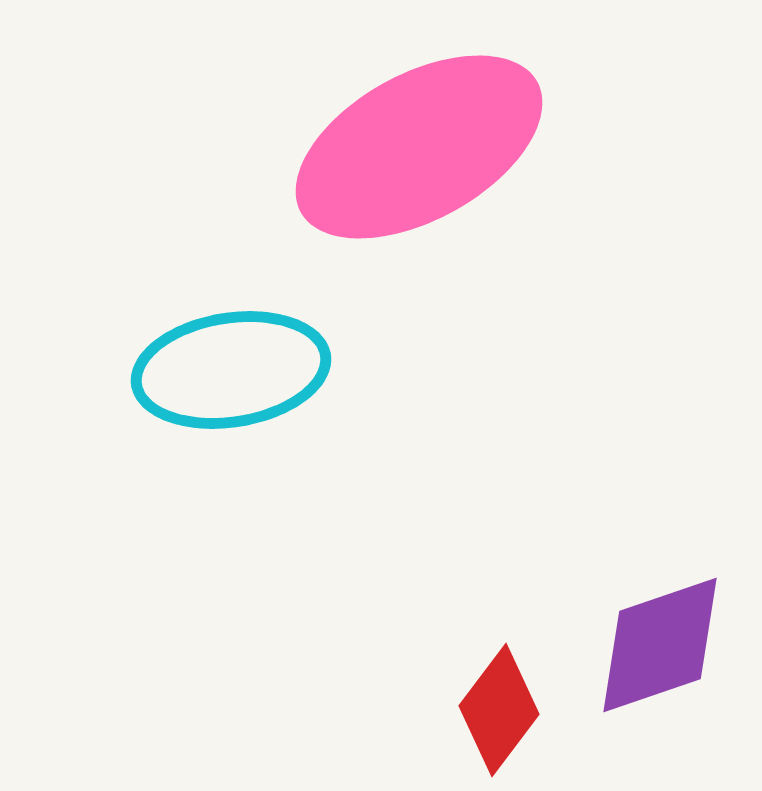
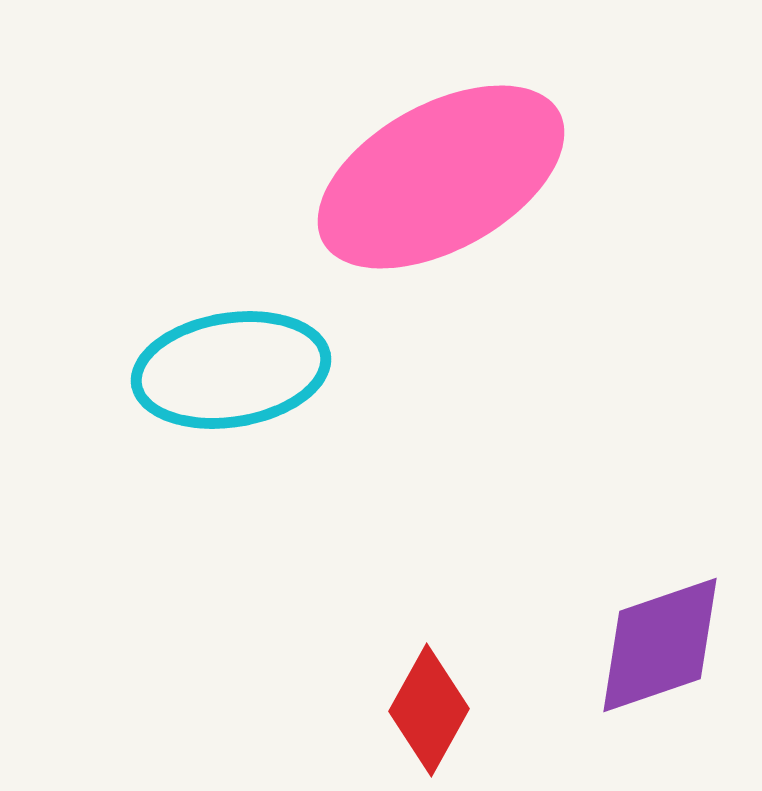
pink ellipse: moved 22 px right, 30 px down
red diamond: moved 70 px left; rotated 8 degrees counterclockwise
